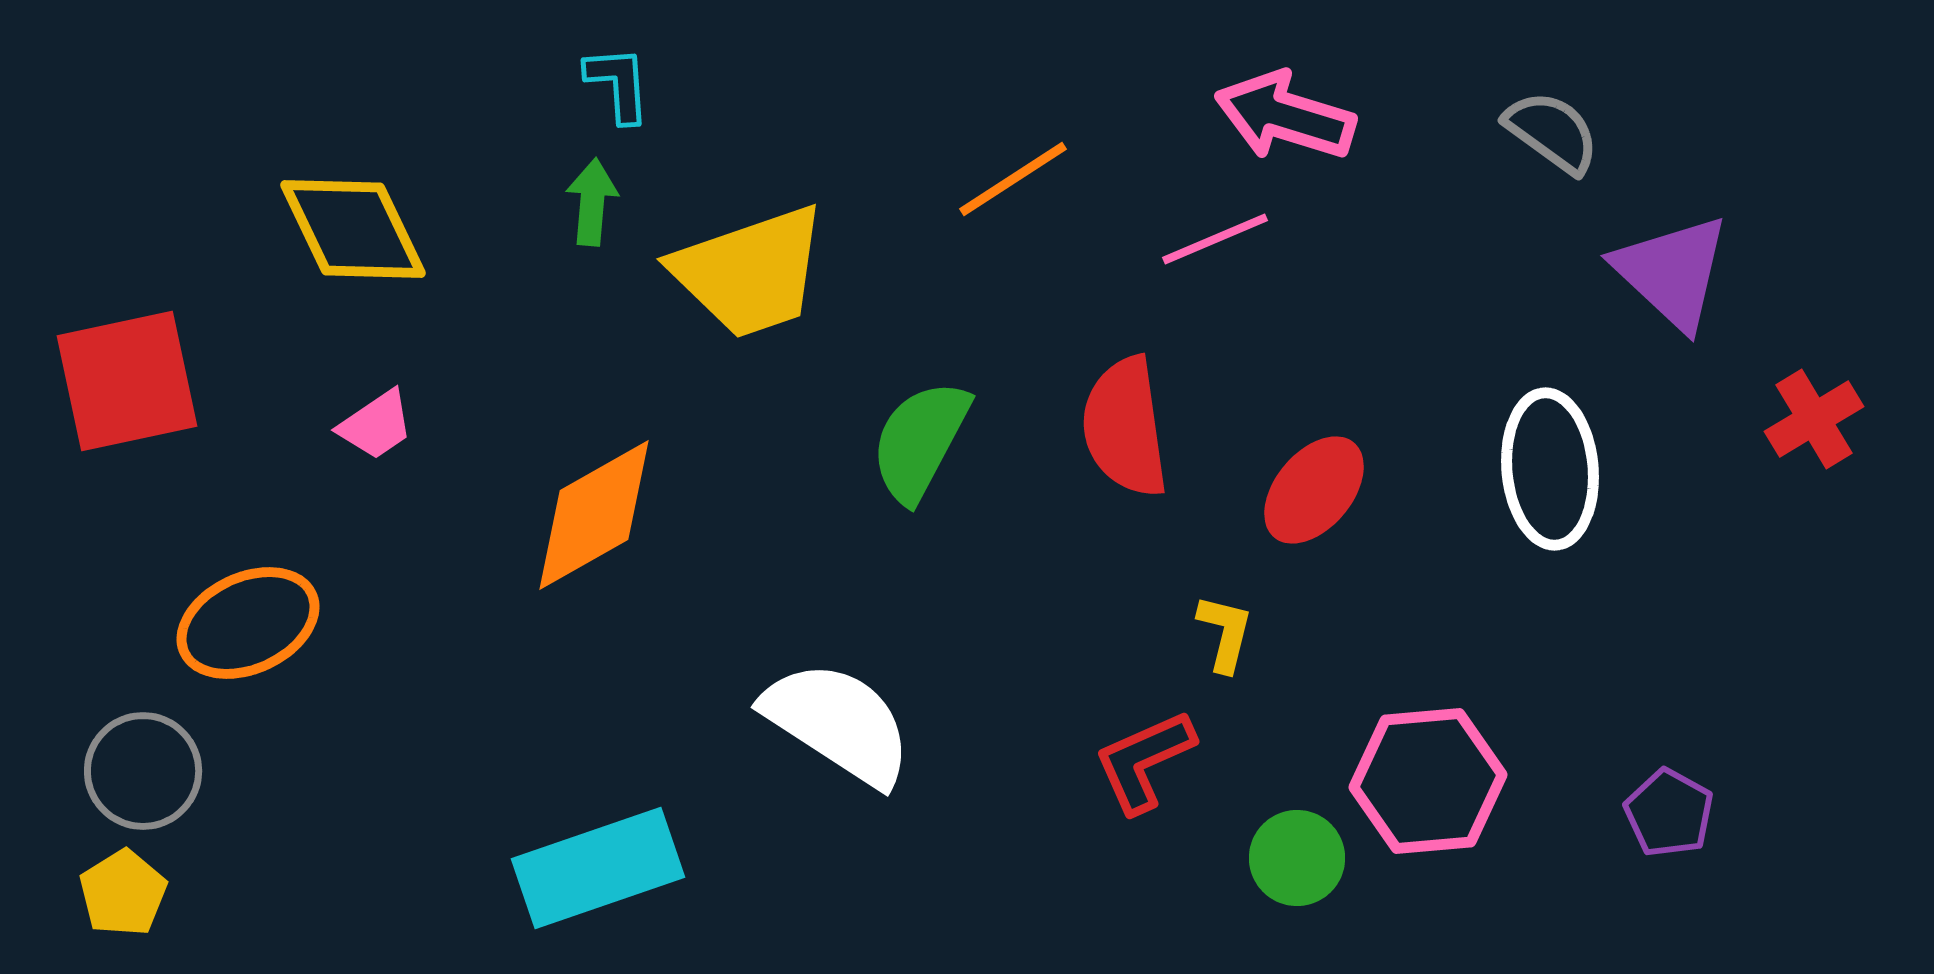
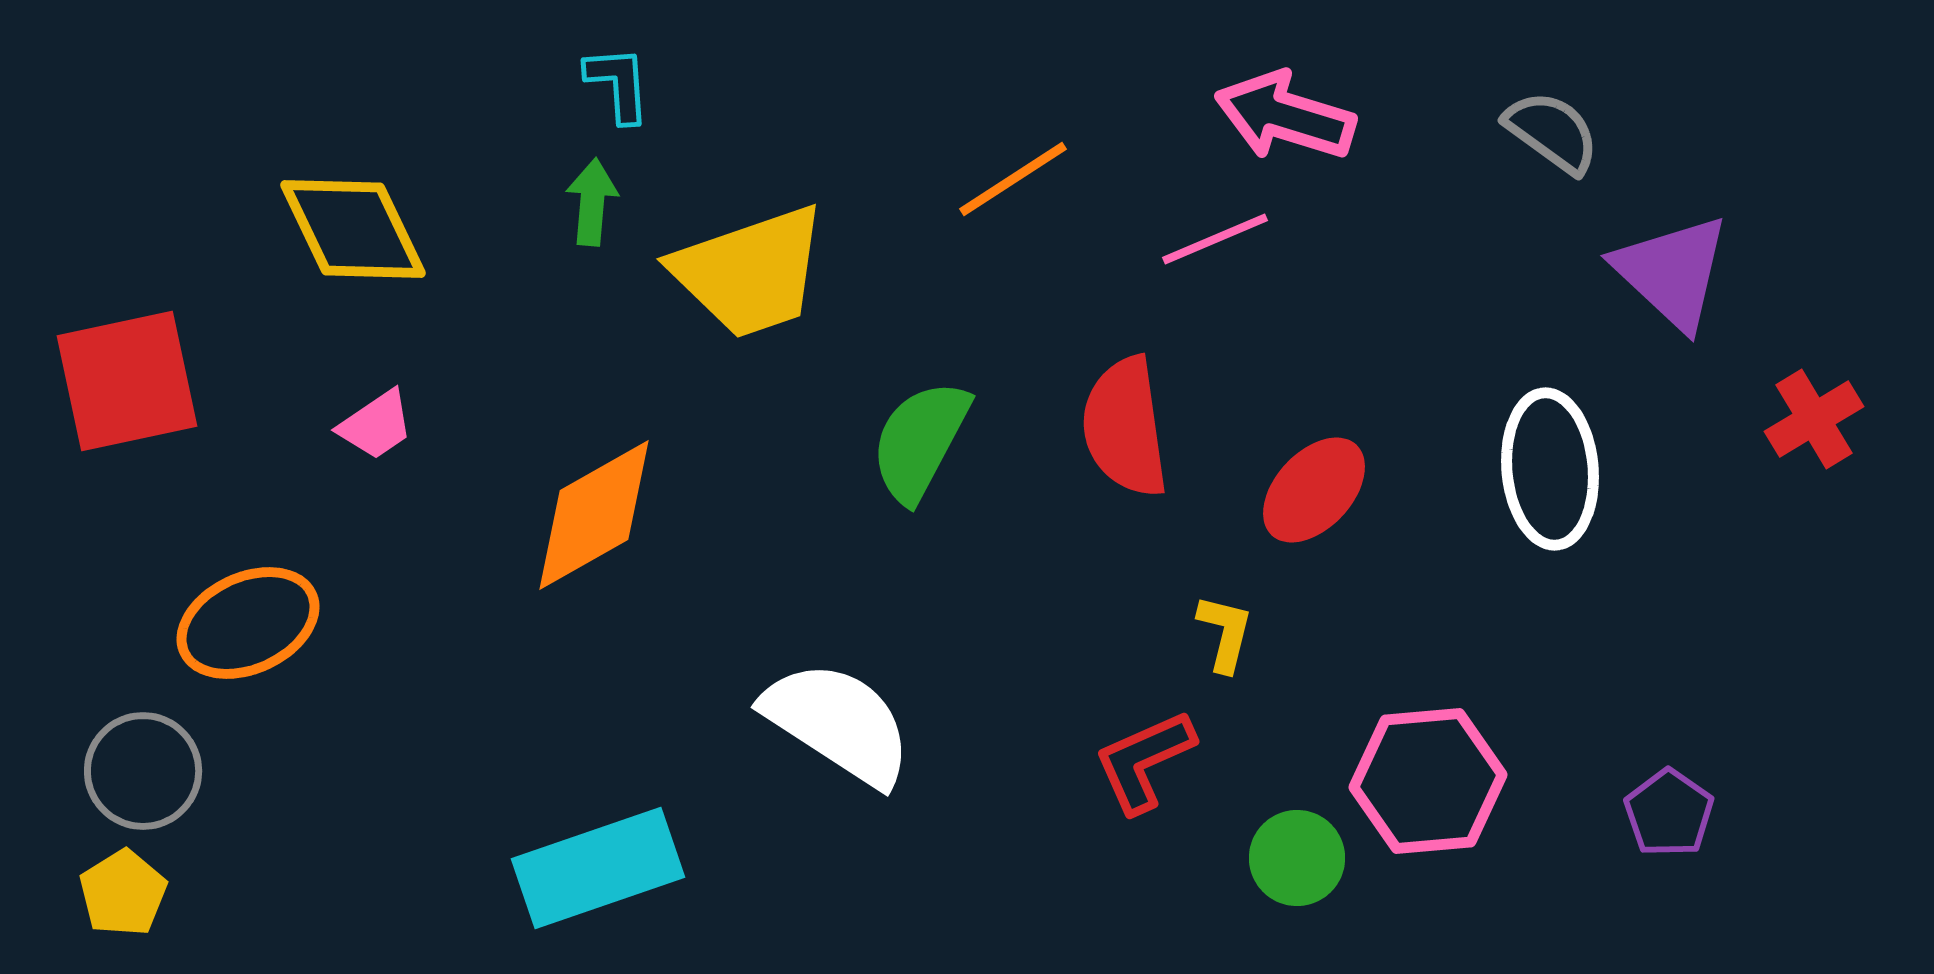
red ellipse: rotated 3 degrees clockwise
purple pentagon: rotated 6 degrees clockwise
